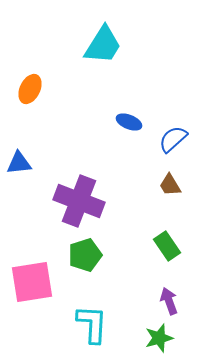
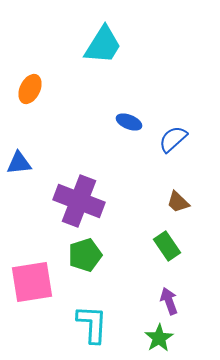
brown trapezoid: moved 8 px right, 17 px down; rotated 15 degrees counterclockwise
green star: rotated 16 degrees counterclockwise
